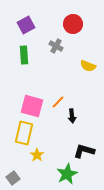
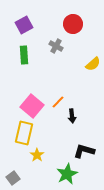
purple square: moved 2 px left
yellow semicircle: moved 5 px right, 2 px up; rotated 63 degrees counterclockwise
pink square: rotated 25 degrees clockwise
